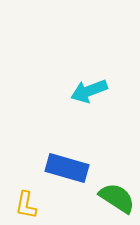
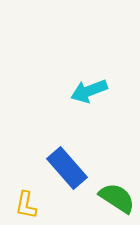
blue rectangle: rotated 33 degrees clockwise
